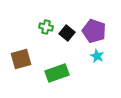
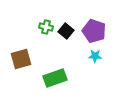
black square: moved 1 px left, 2 px up
cyan star: moved 2 px left; rotated 24 degrees counterclockwise
green rectangle: moved 2 px left, 5 px down
